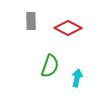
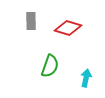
red diamond: rotated 12 degrees counterclockwise
cyan arrow: moved 9 px right
